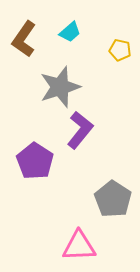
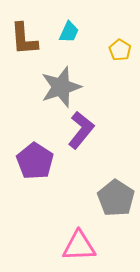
cyan trapezoid: moved 1 px left; rotated 25 degrees counterclockwise
brown L-shape: rotated 39 degrees counterclockwise
yellow pentagon: rotated 20 degrees clockwise
gray star: moved 1 px right
purple L-shape: moved 1 px right
gray pentagon: moved 3 px right, 1 px up
